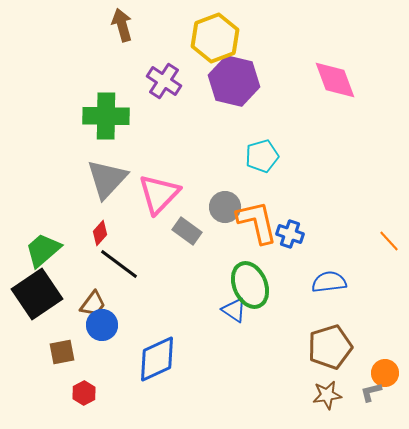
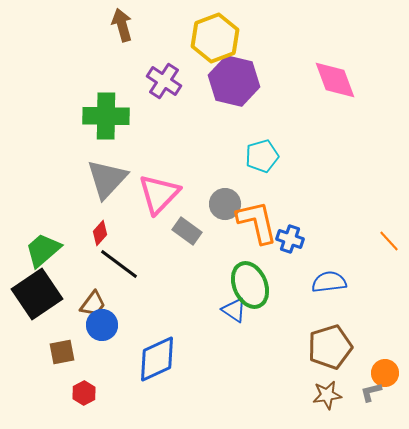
gray circle: moved 3 px up
blue cross: moved 5 px down
